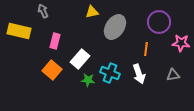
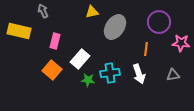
cyan cross: rotated 30 degrees counterclockwise
